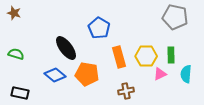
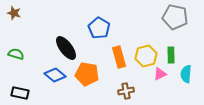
yellow hexagon: rotated 15 degrees counterclockwise
